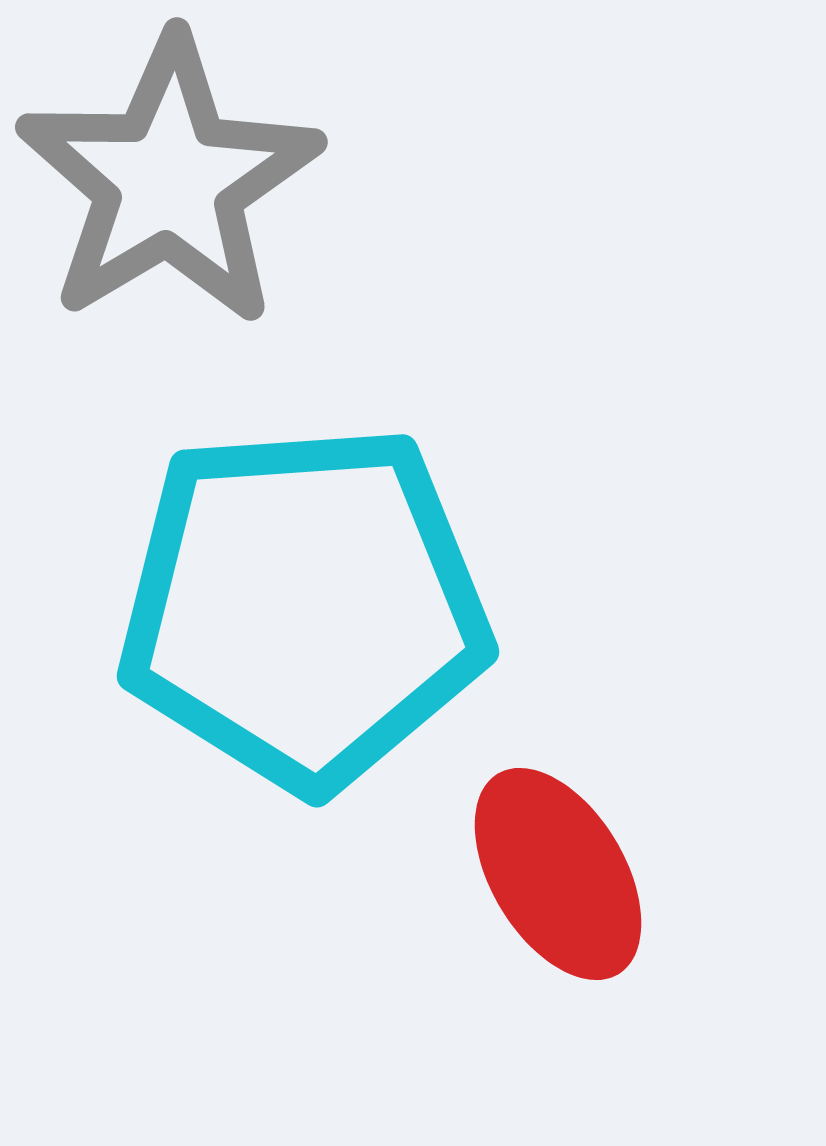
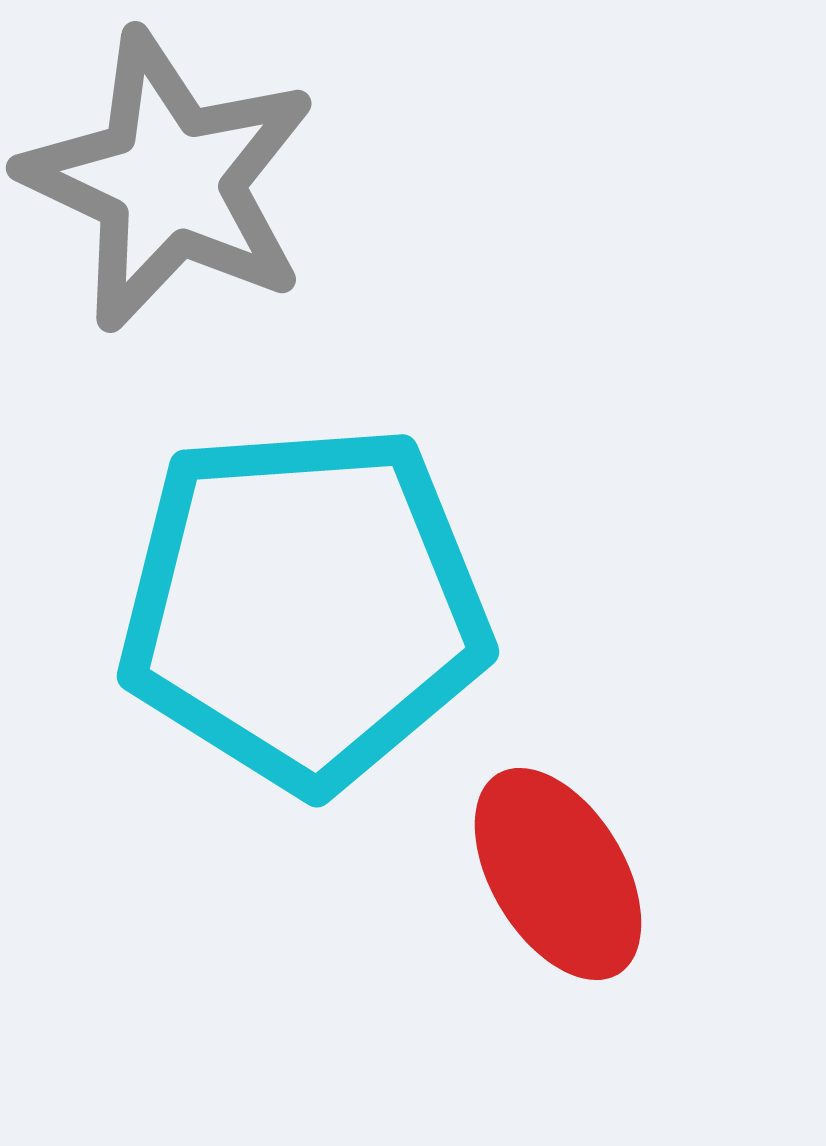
gray star: rotated 16 degrees counterclockwise
